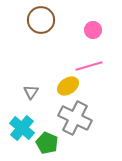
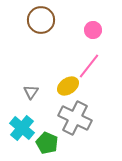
pink line: rotated 36 degrees counterclockwise
